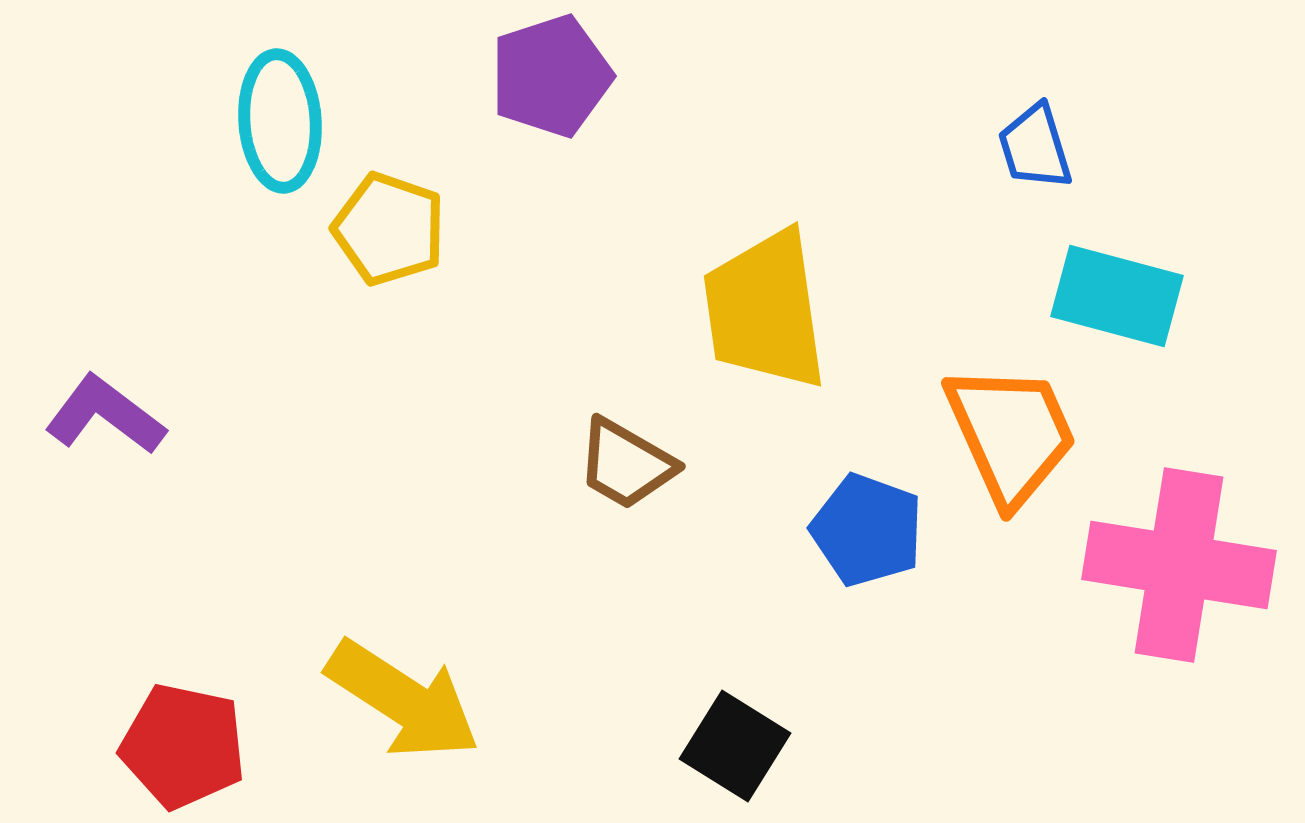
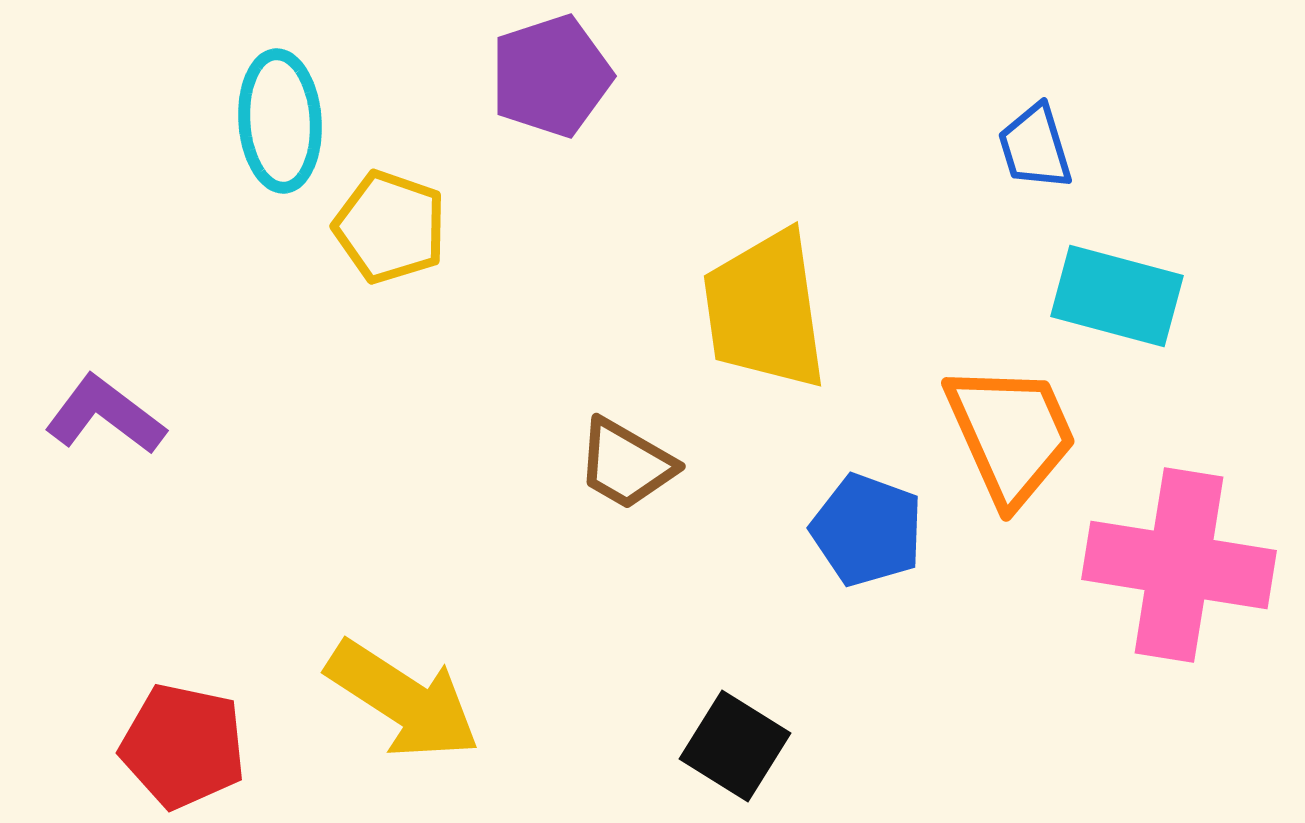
yellow pentagon: moved 1 px right, 2 px up
